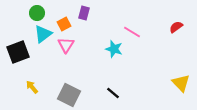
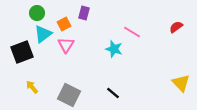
black square: moved 4 px right
